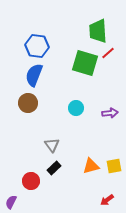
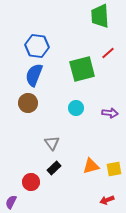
green trapezoid: moved 2 px right, 15 px up
green square: moved 3 px left, 6 px down; rotated 32 degrees counterclockwise
purple arrow: rotated 14 degrees clockwise
gray triangle: moved 2 px up
yellow square: moved 3 px down
red circle: moved 1 px down
red arrow: rotated 16 degrees clockwise
